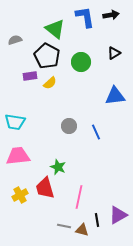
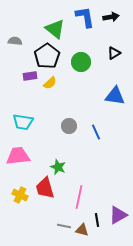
black arrow: moved 2 px down
gray semicircle: moved 1 px down; rotated 24 degrees clockwise
black pentagon: rotated 10 degrees clockwise
blue triangle: rotated 15 degrees clockwise
cyan trapezoid: moved 8 px right
yellow cross: rotated 35 degrees counterclockwise
